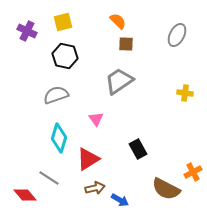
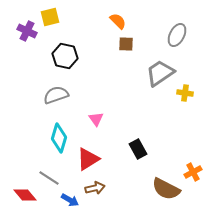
yellow square: moved 13 px left, 5 px up
gray trapezoid: moved 41 px right, 8 px up
blue arrow: moved 50 px left
